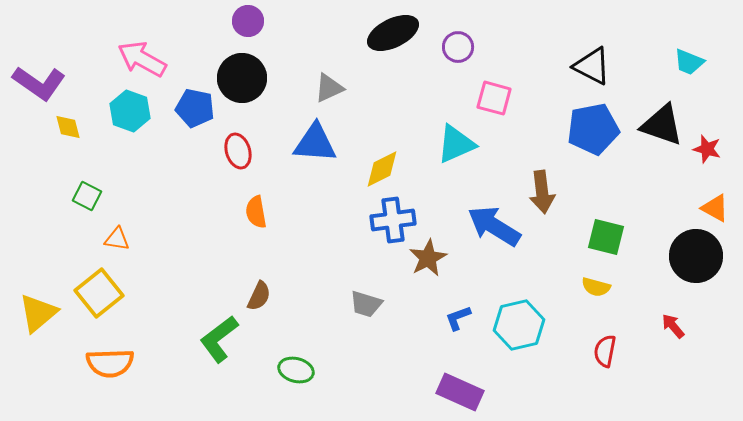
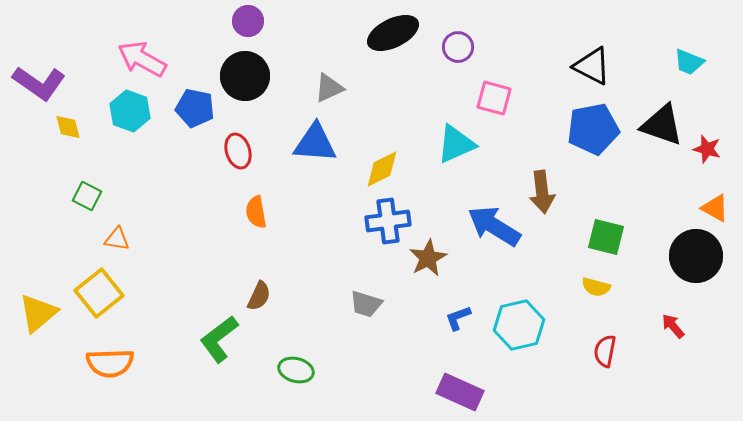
black circle at (242, 78): moved 3 px right, 2 px up
blue cross at (393, 220): moved 5 px left, 1 px down
